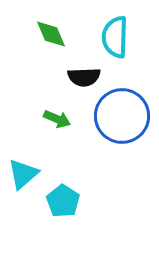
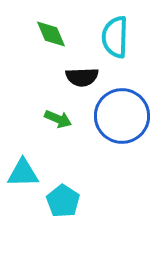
black semicircle: moved 2 px left
green arrow: moved 1 px right
cyan triangle: moved 1 px up; rotated 40 degrees clockwise
